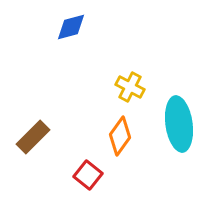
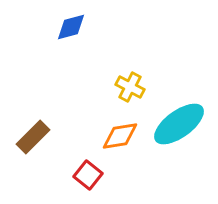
cyan ellipse: rotated 62 degrees clockwise
orange diamond: rotated 45 degrees clockwise
